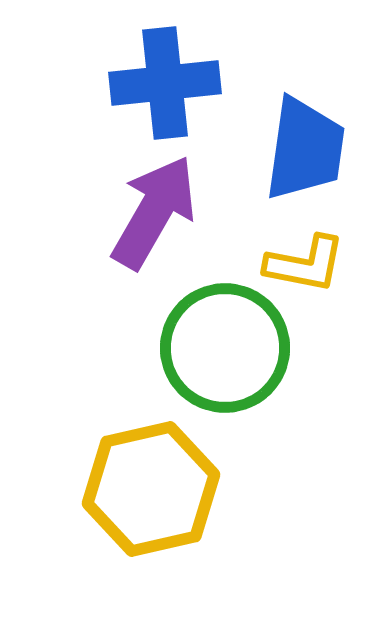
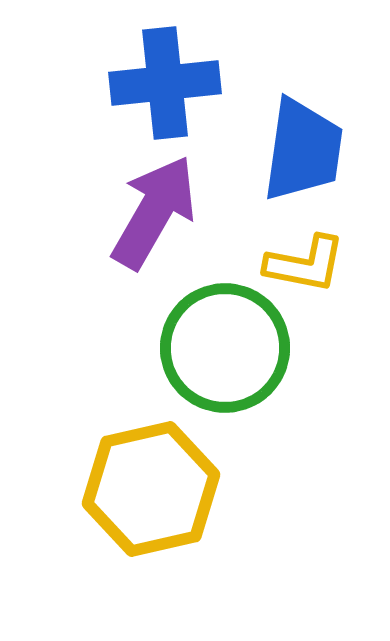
blue trapezoid: moved 2 px left, 1 px down
